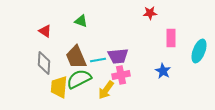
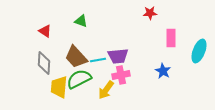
brown trapezoid: rotated 20 degrees counterclockwise
